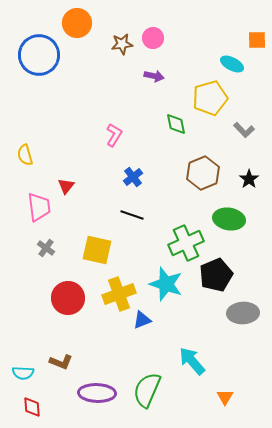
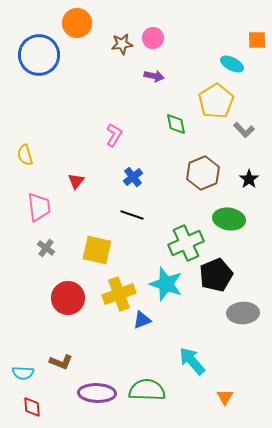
yellow pentagon: moved 6 px right, 3 px down; rotated 16 degrees counterclockwise
red triangle: moved 10 px right, 5 px up
green semicircle: rotated 69 degrees clockwise
